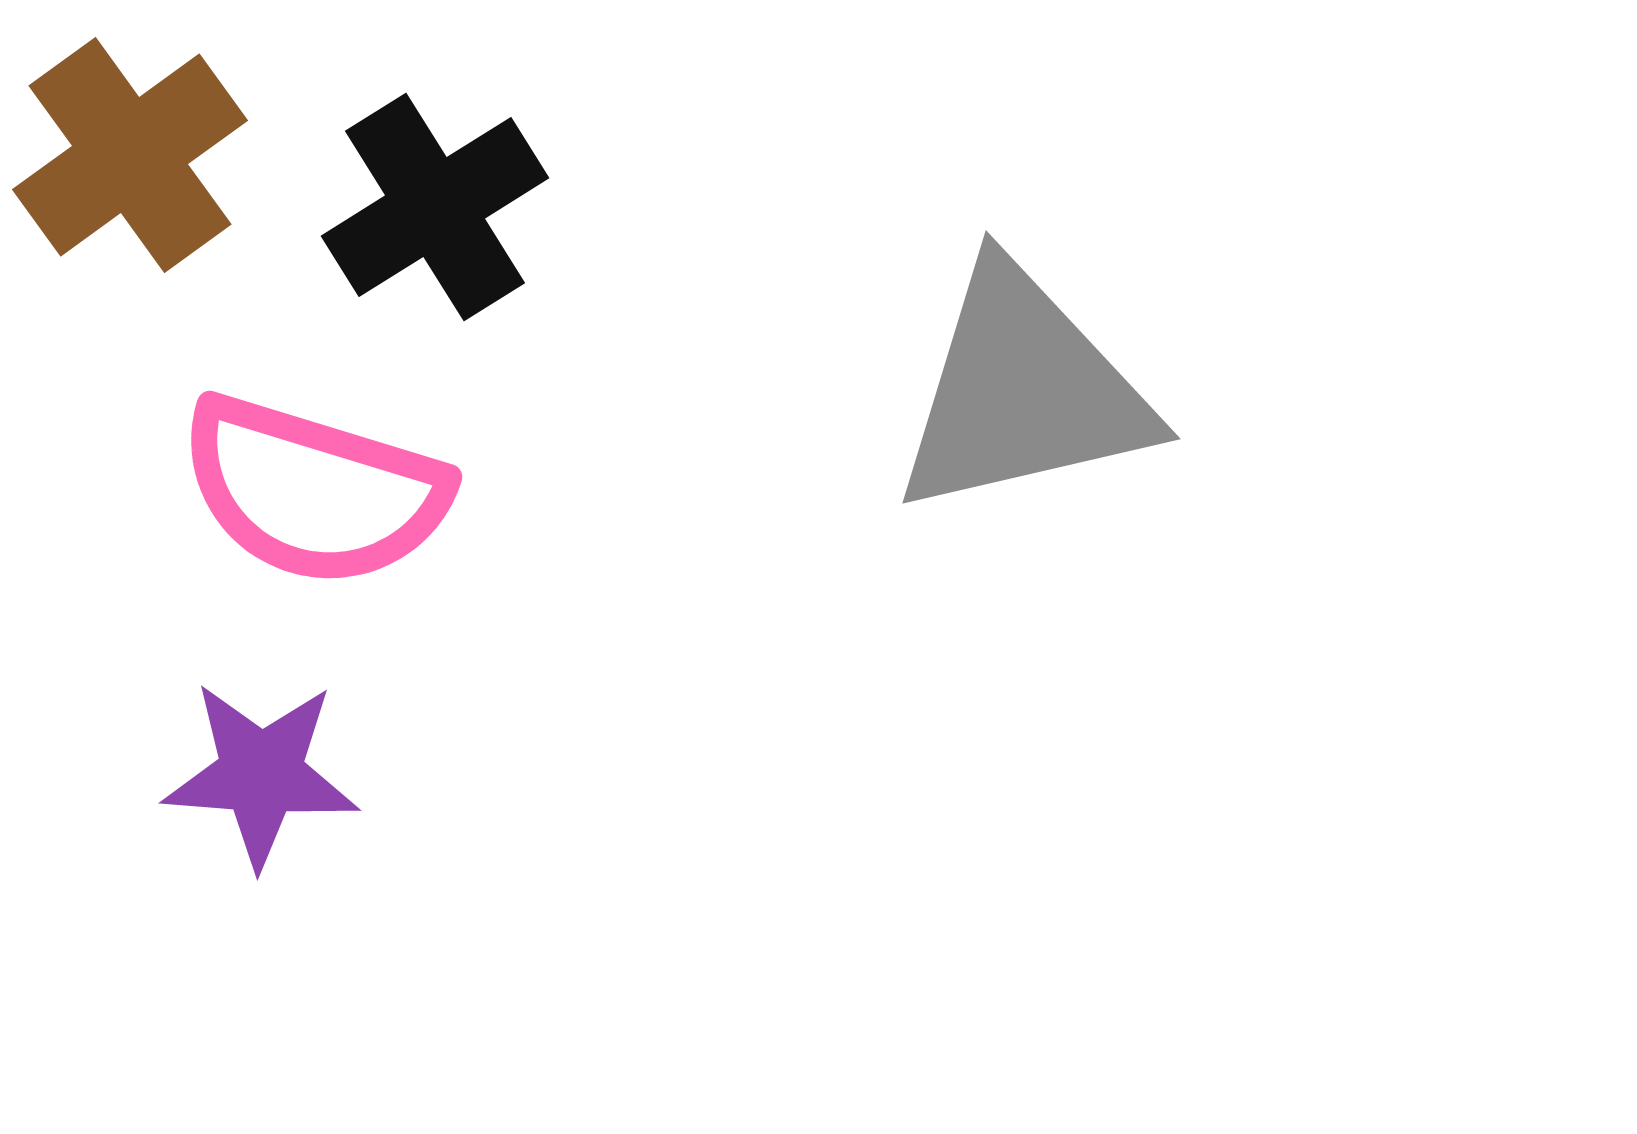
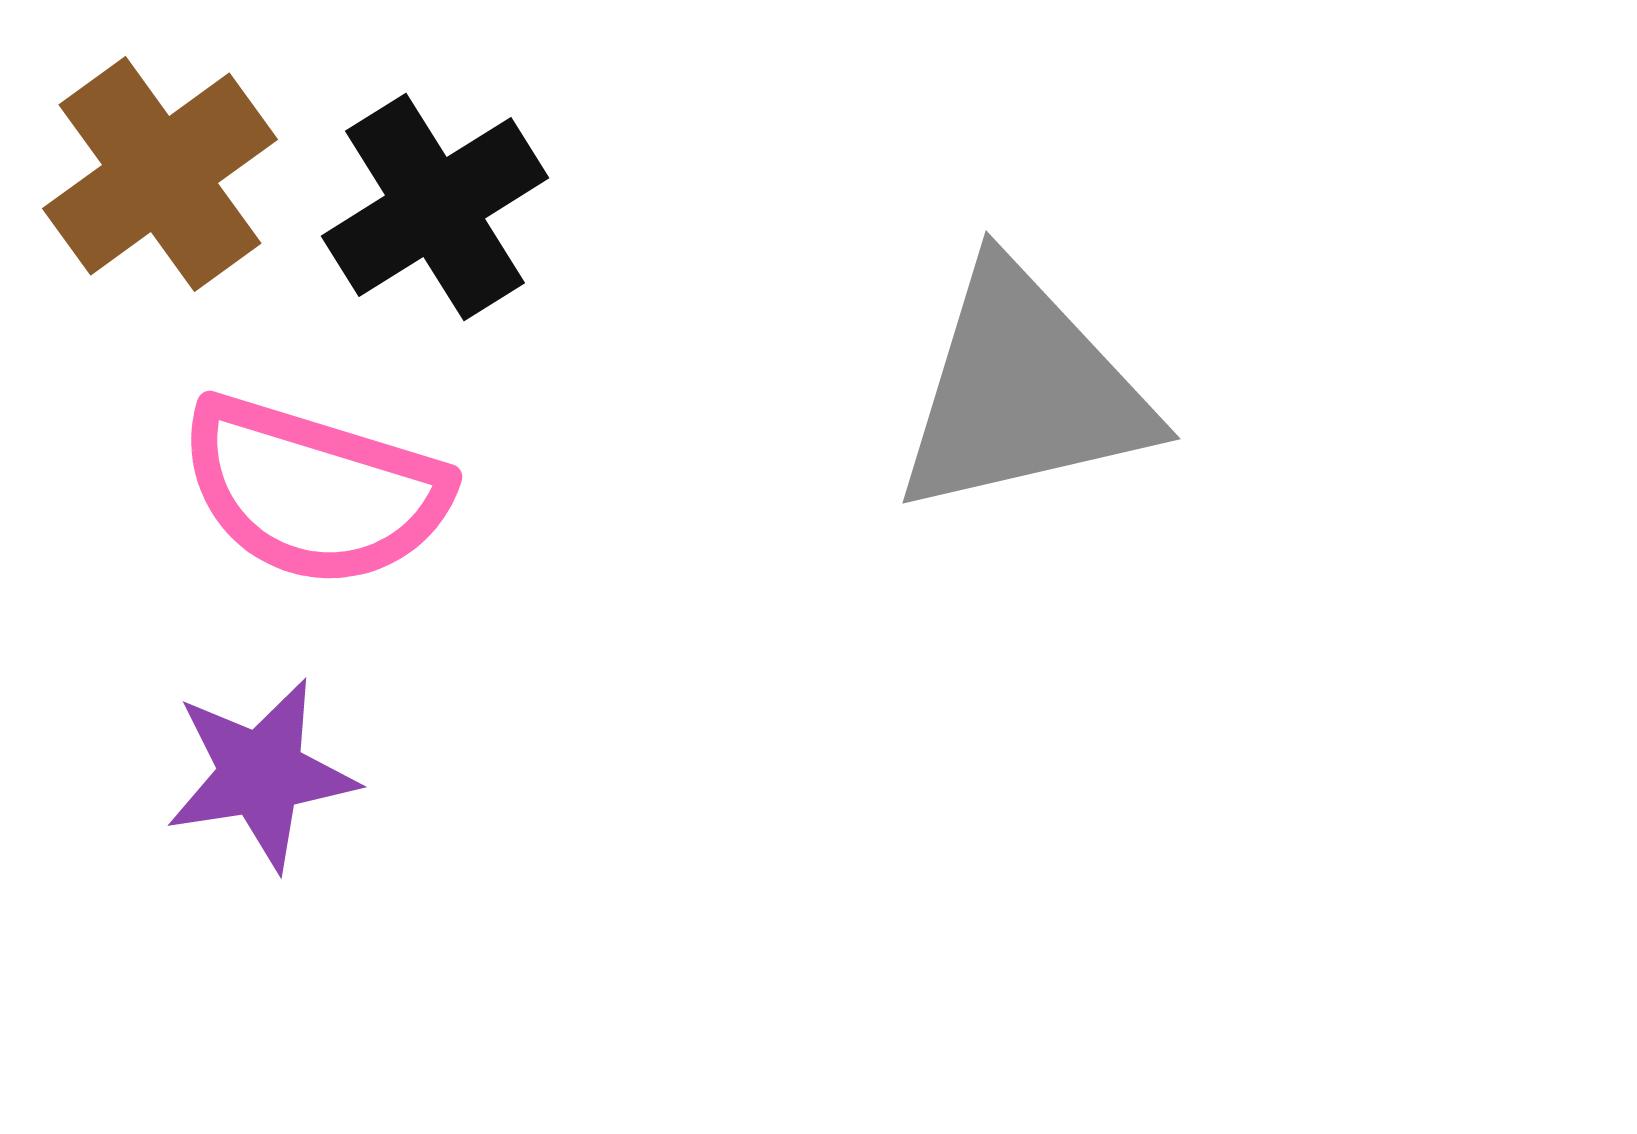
brown cross: moved 30 px right, 19 px down
purple star: rotated 13 degrees counterclockwise
